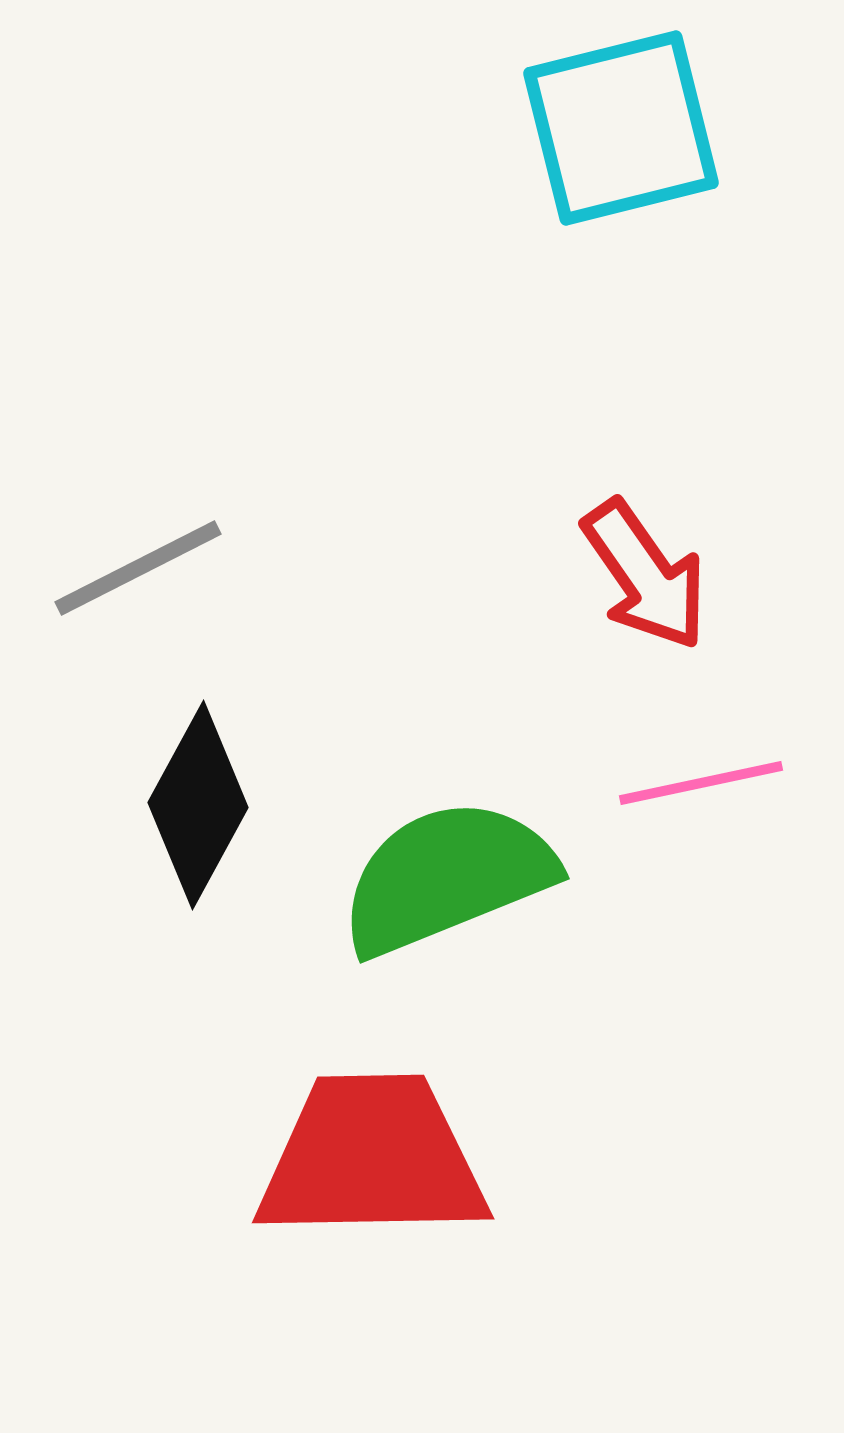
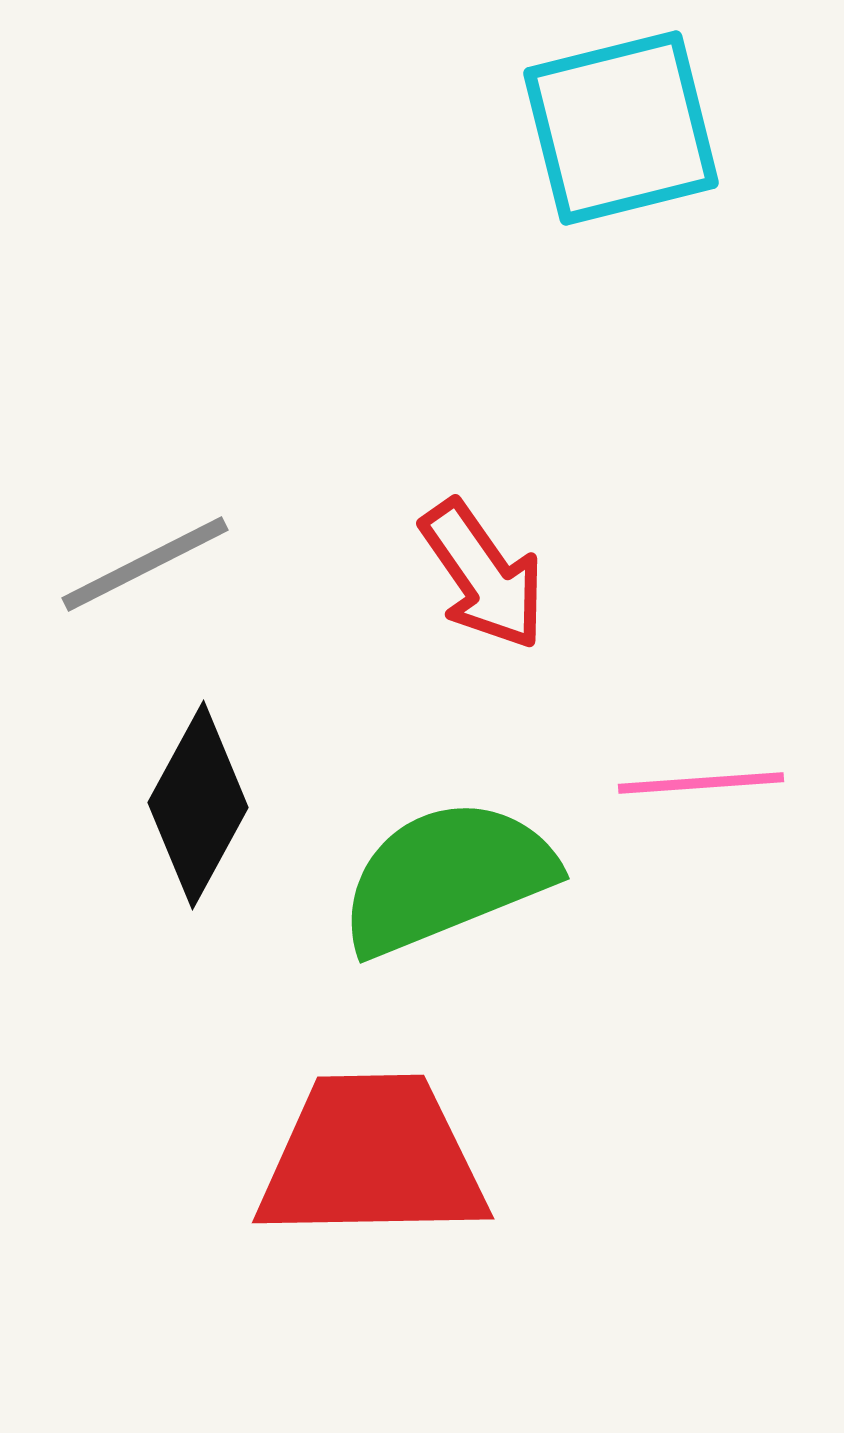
gray line: moved 7 px right, 4 px up
red arrow: moved 162 px left
pink line: rotated 8 degrees clockwise
